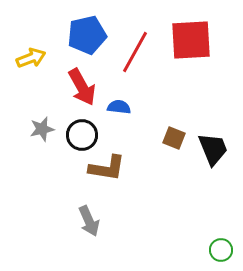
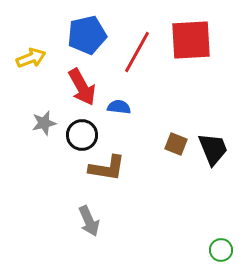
red line: moved 2 px right
gray star: moved 2 px right, 6 px up
brown square: moved 2 px right, 6 px down
